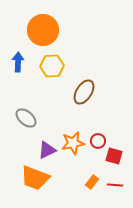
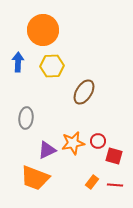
gray ellipse: rotated 55 degrees clockwise
